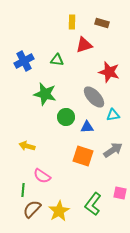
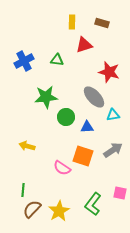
green star: moved 1 px right, 3 px down; rotated 20 degrees counterclockwise
pink semicircle: moved 20 px right, 8 px up
